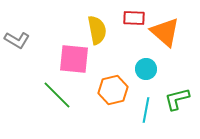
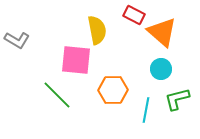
red rectangle: moved 3 px up; rotated 25 degrees clockwise
orange triangle: moved 3 px left
pink square: moved 2 px right, 1 px down
cyan circle: moved 15 px right
orange hexagon: rotated 12 degrees clockwise
